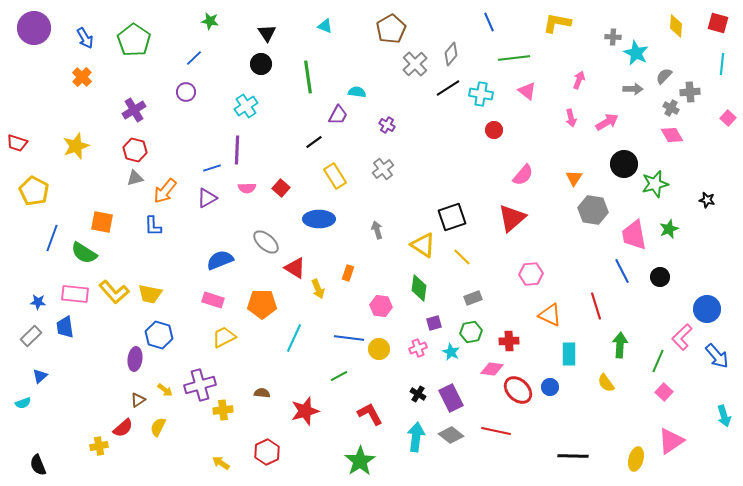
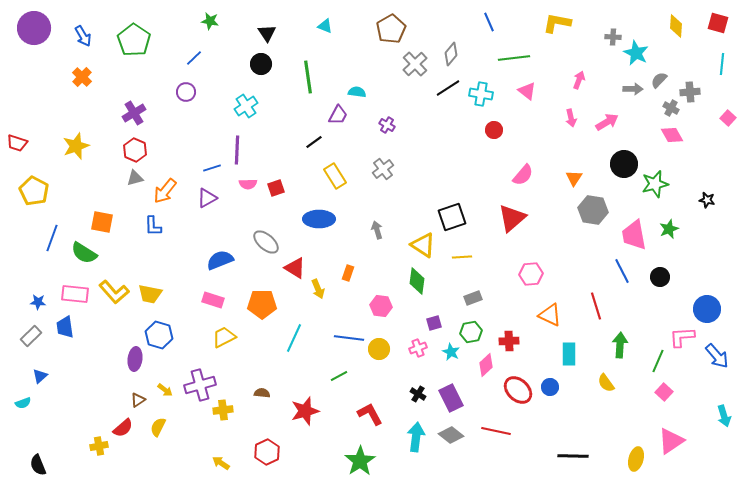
blue arrow at (85, 38): moved 2 px left, 2 px up
gray semicircle at (664, 76): moved 5 px left, 4 px down
purple cross at (134, 110): moved 3 px down
red hexagon at (135, 150): rotated 10 degrees clockwise
pink semicircle at (247, 188): moved 1 px right, 4 px up
red square at (281, 188): moved 5 px left; rotated 30 degrees clockwise
yellow line at (462, 257): rotated 48 degrees counterclockwise
green diamond at (419, 288): moved 2 px left, 7 px up
pink L-shape at (682, 337): rotated 40 degrees clockwise
pink diamond at (492, 369): moved 6 px left, 4 px up; rotated 50 degrees counterclockwise
